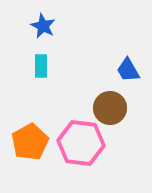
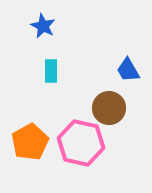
cyan rectangle: moved 10 px right, 5 px down
brown circle: moved 1 px left
pink hexagon: rotated 6 degrees clockwise
